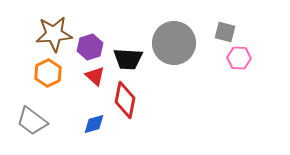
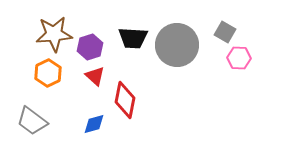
gray square: rotated 15 degrees clockwise
gray circle: moved 3 px right, 2 px down
black trapezoid: moved 5 px right, 21 px up
